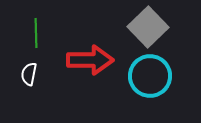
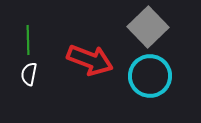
green line: moved 8 px left, 7 px down
red arrow: rotated 21 degrees clockwise
